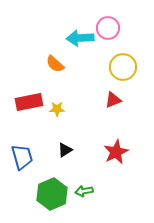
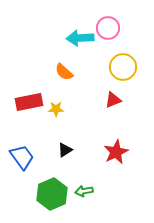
orange semicircle: moved 9 px right, 8 px down
yellow star: moved 1 px left
blue trapezoid: rotated 20 degrees counterclockwise
